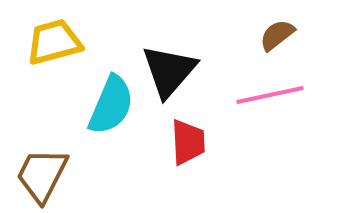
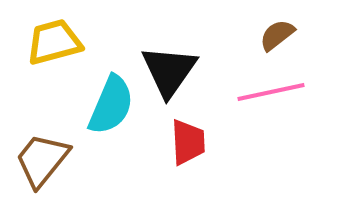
black triangle: rotated 6 degrees counterclockwise
pink line: moved 1 px right, 3 px up
brown trapezoid: moved 15 px up; rotated 12 degrees clockwise
